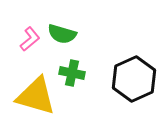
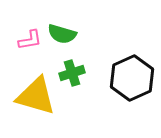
pink L-shape: moved 1 px down; rotated 30 degrees clockwise
green cross: rotated 30 degrees counterclockwise
black hexagon: moved 2 px left, 1 px up
